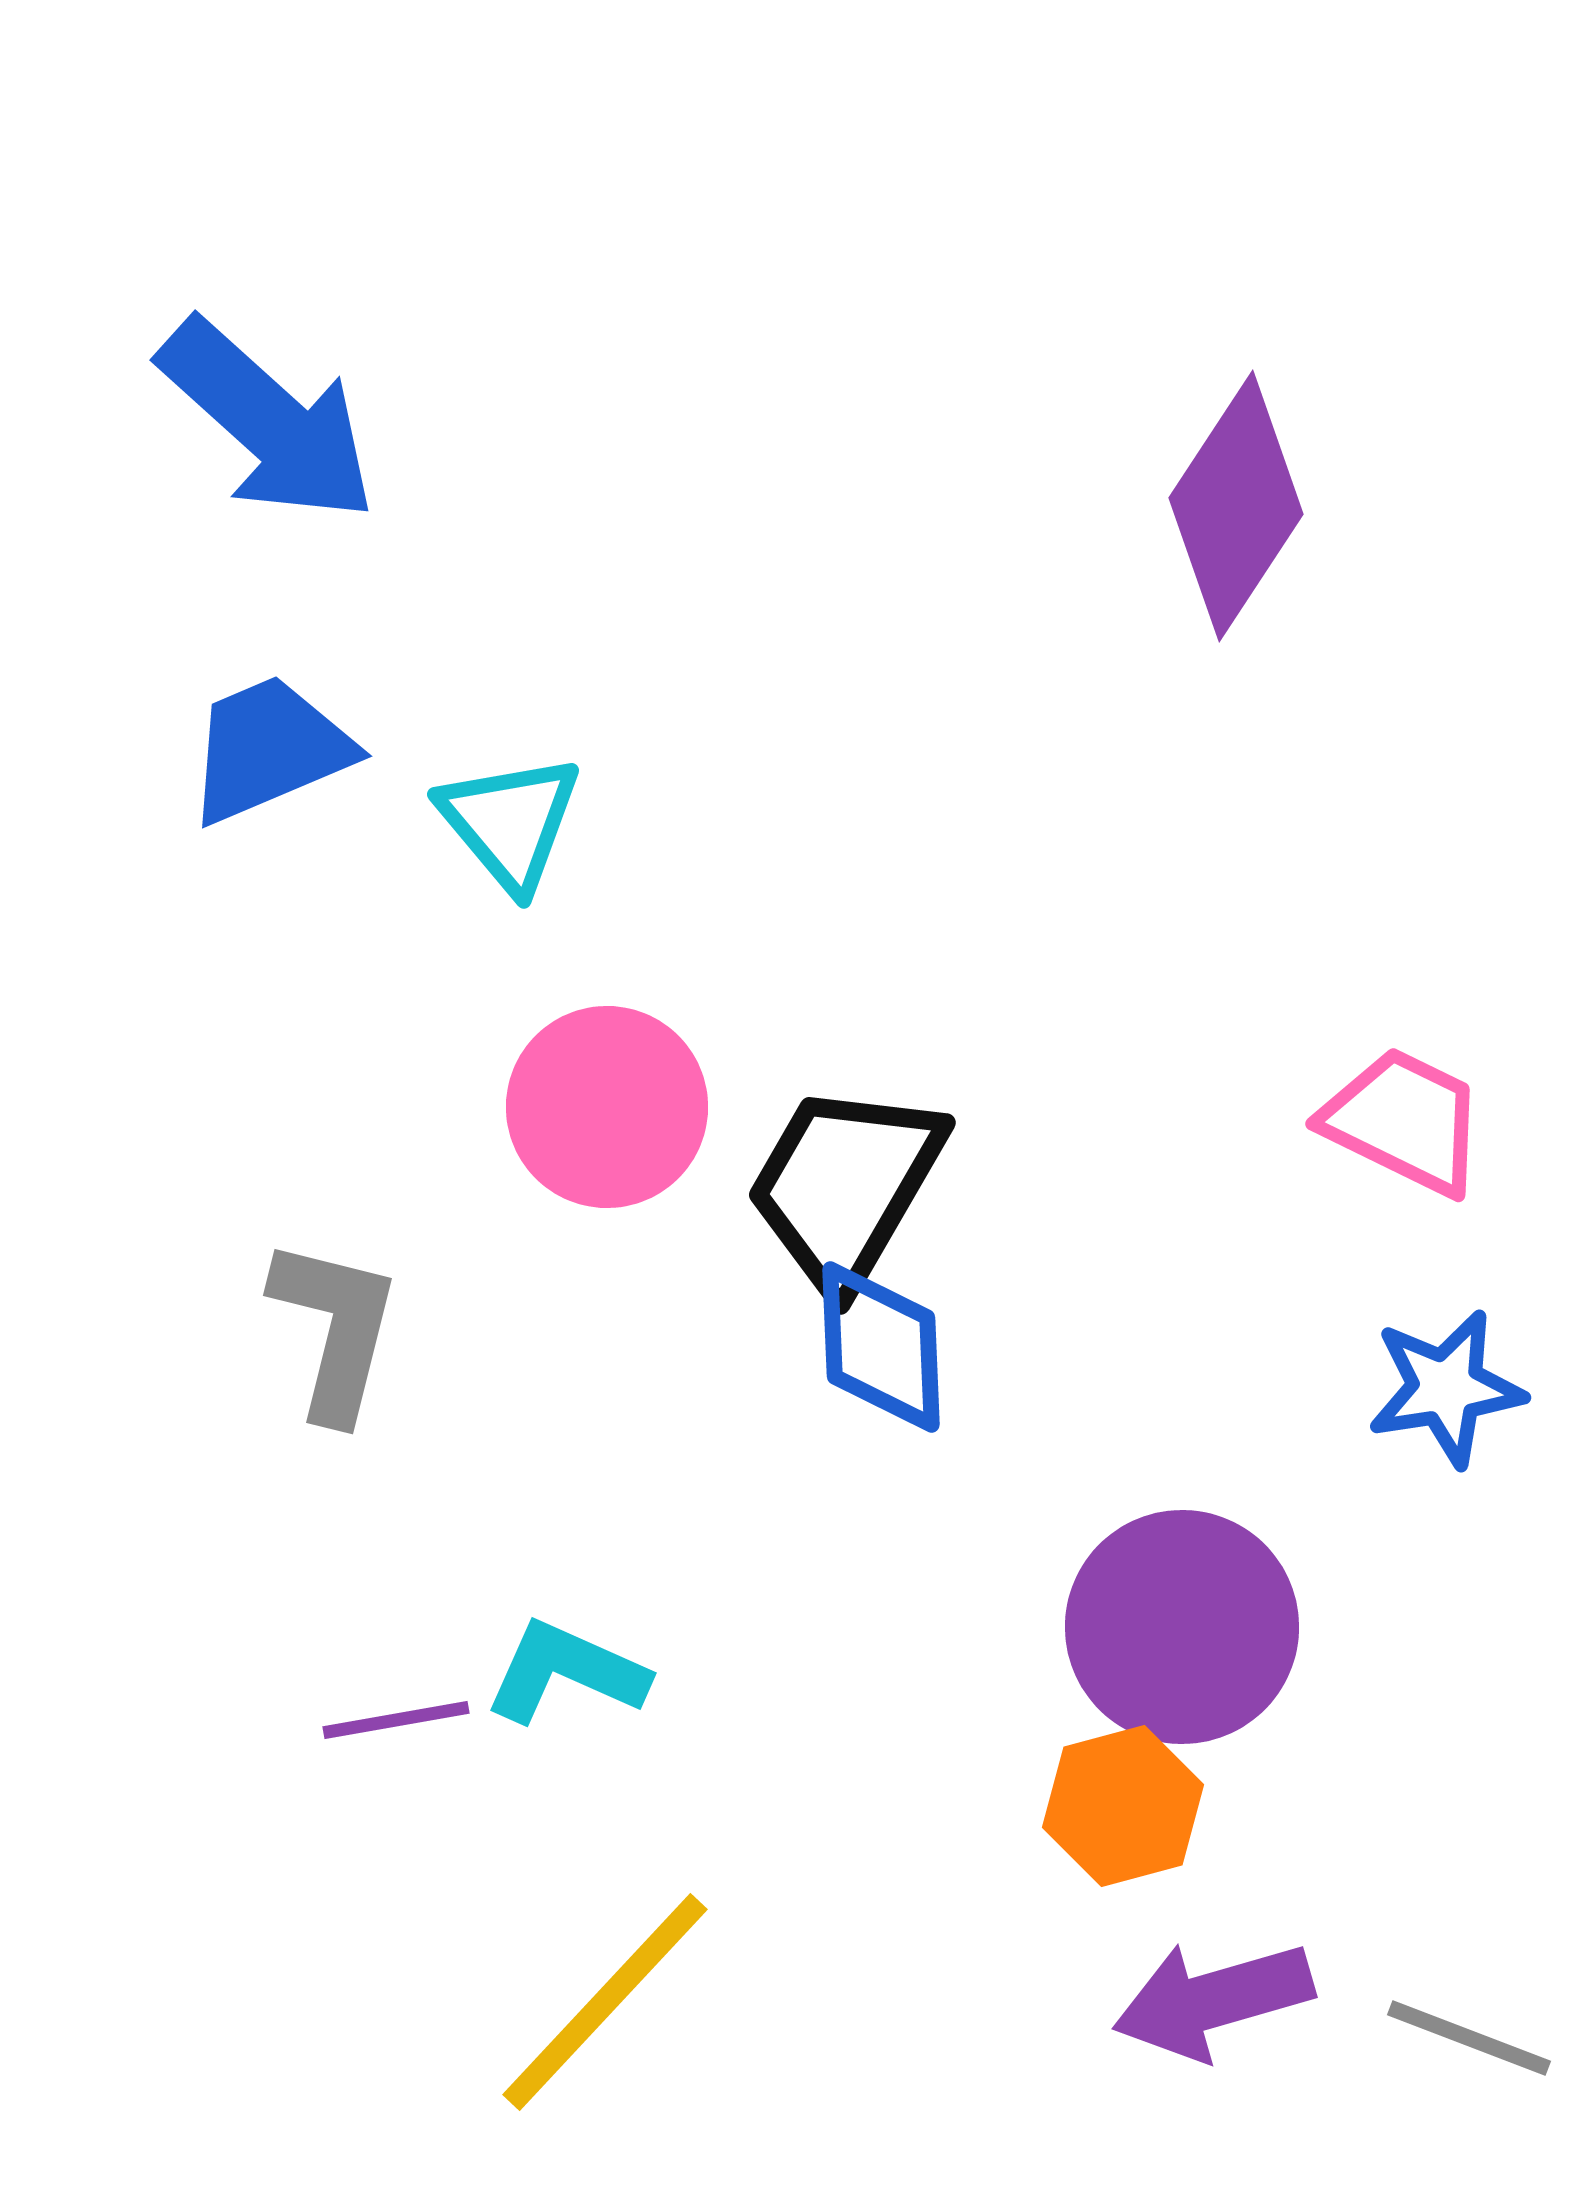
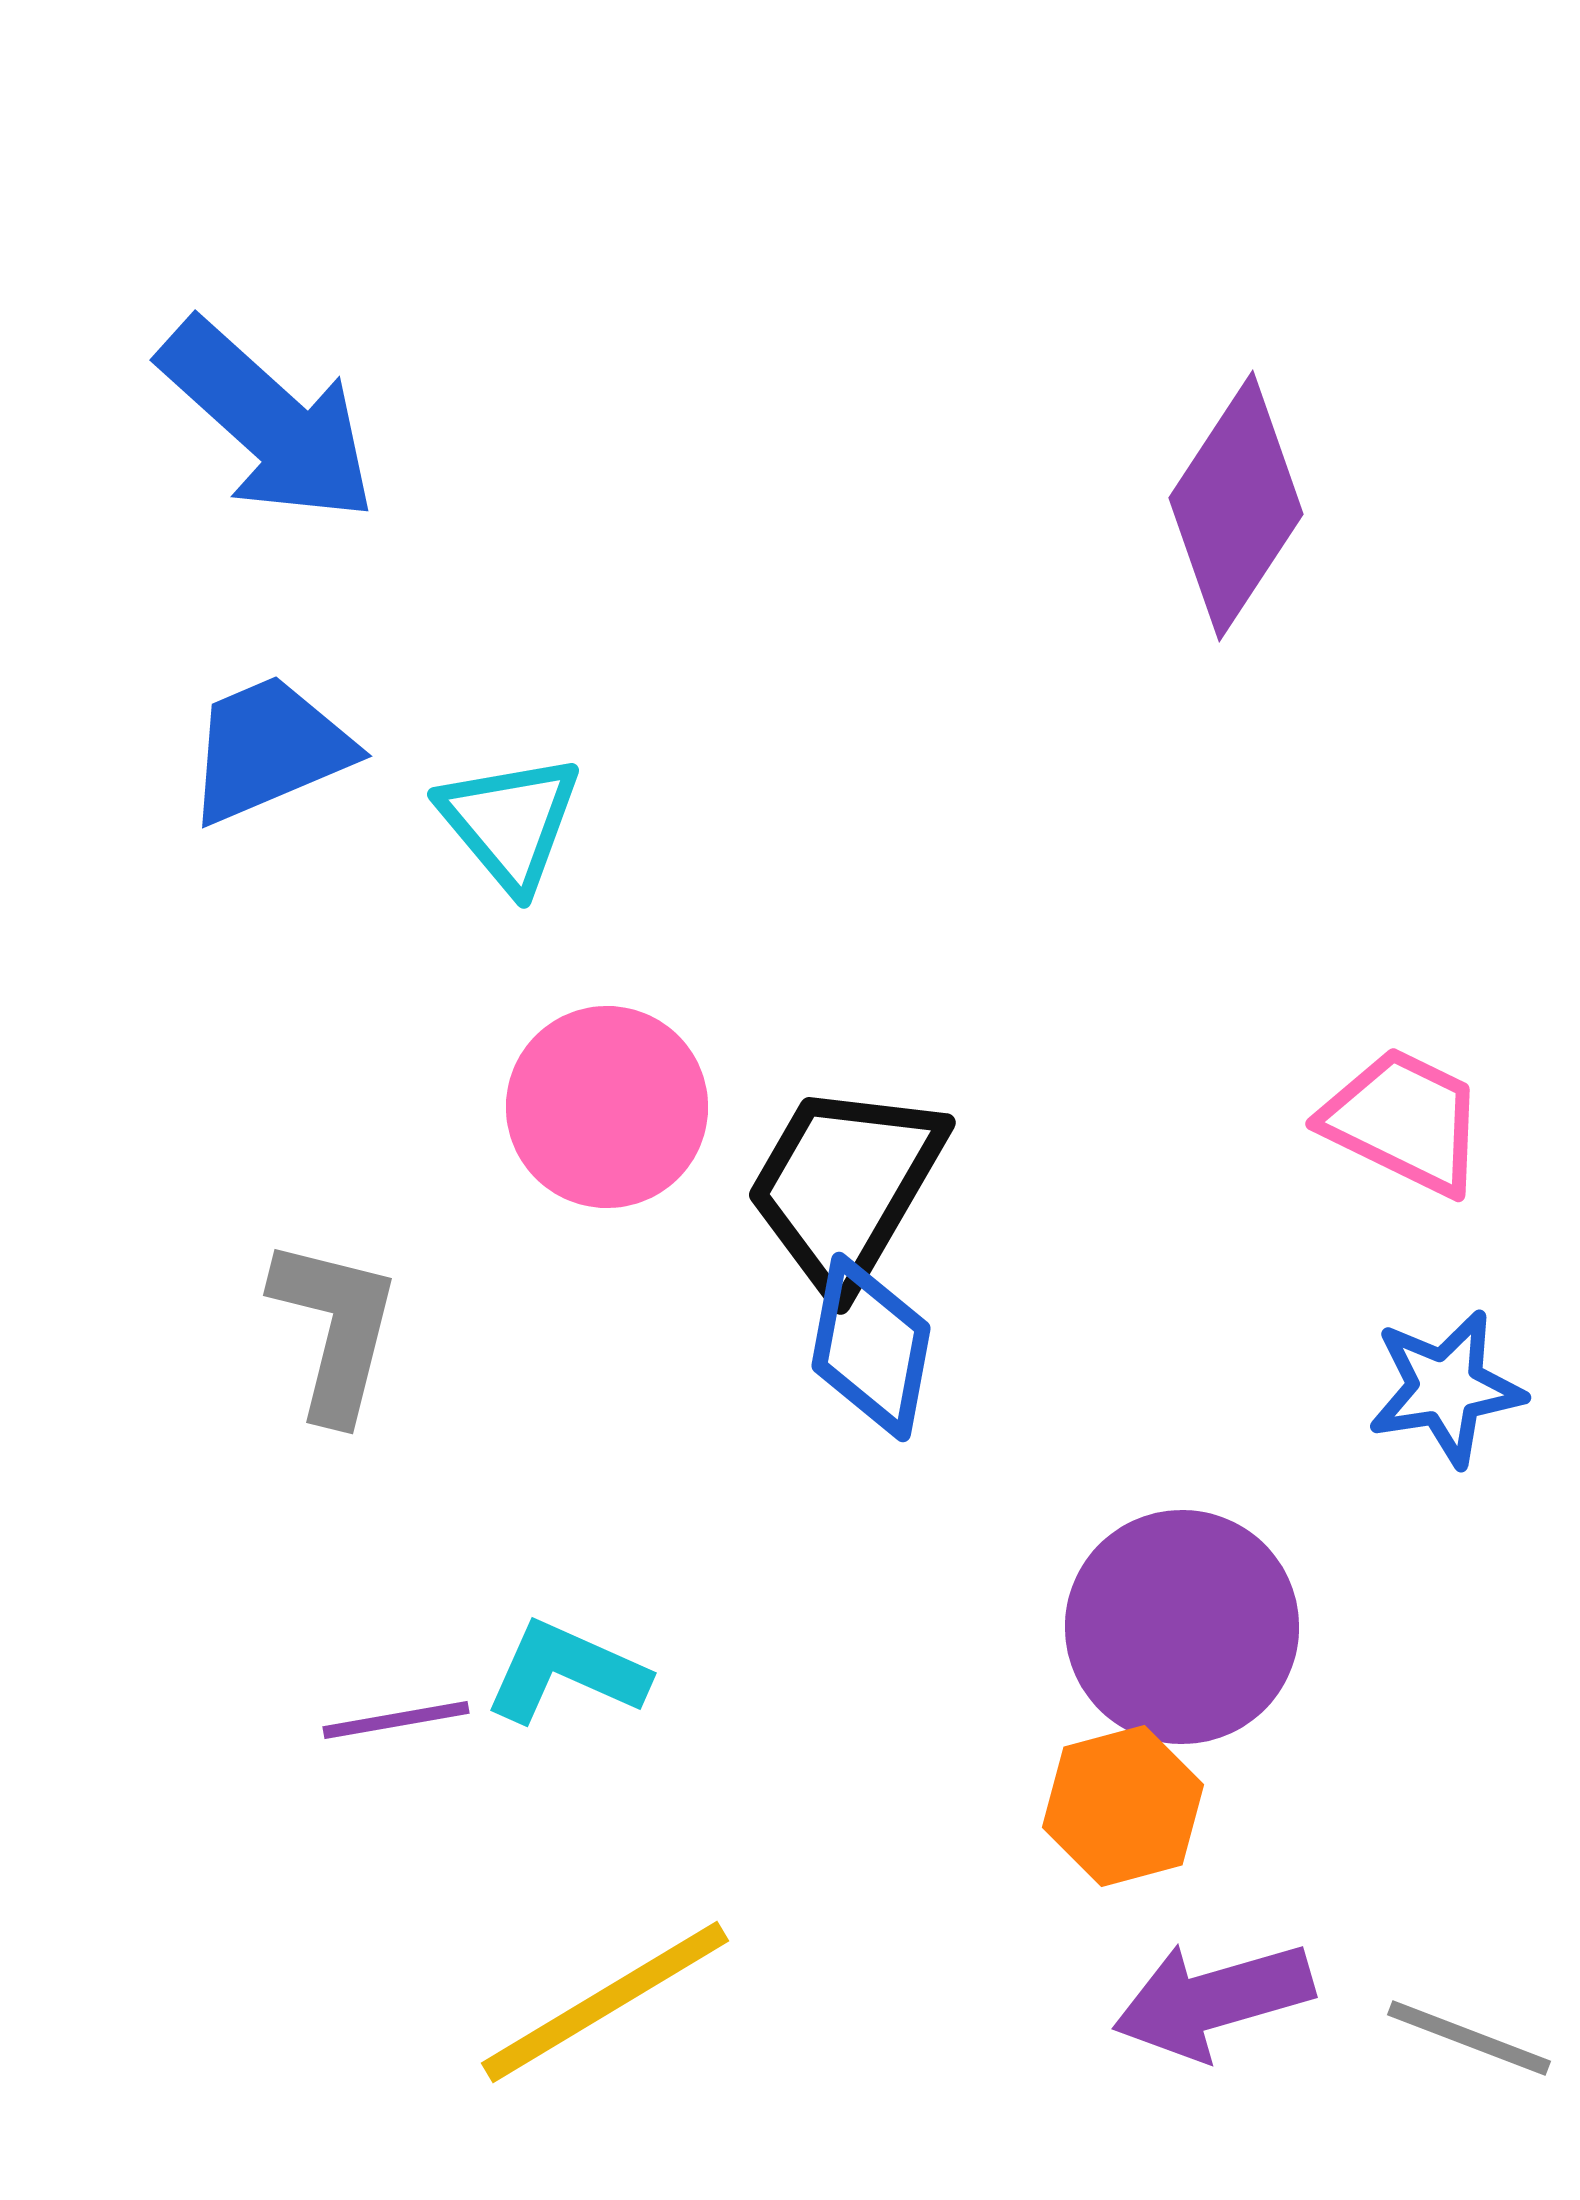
blue diamond: moved 10 px left; rotated 13 degrees clockwise
yellow line: rotated 16 degrees clockwise
